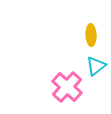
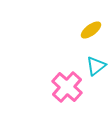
yellow ellipse: moved 5 px up; rotated 55 degrees clockwise
